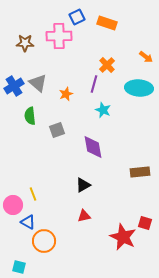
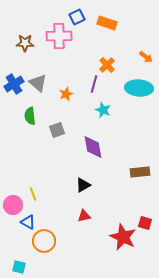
blue cross: moved 2 px up
